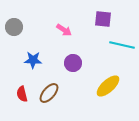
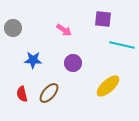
gray circle: moved 1 px left, 1 px down
